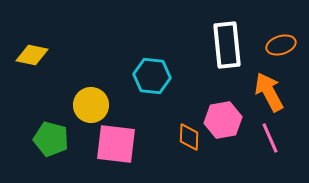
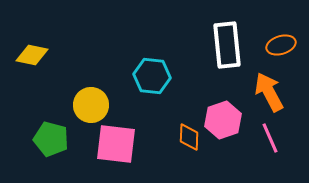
pink hexagon: rotated 9 degrees counterclockwise
